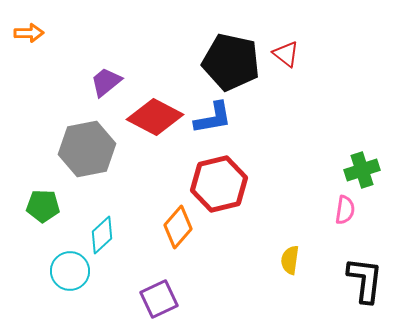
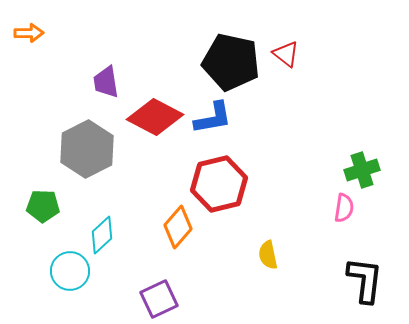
purple trapezoid: rotated 60 degrees counterclockwise
gray hexagon: rotated 16 degrees counterclockwise
pink semicircle: moved 1 px left, 2 px up
yellow semicircle: moved 22 px left, 5 px up; rotated 20 degrees counterclockwise
